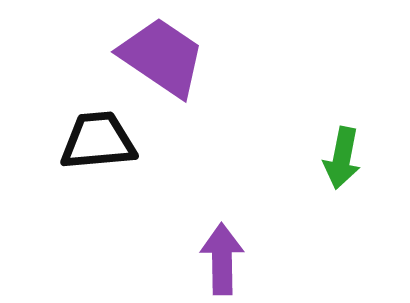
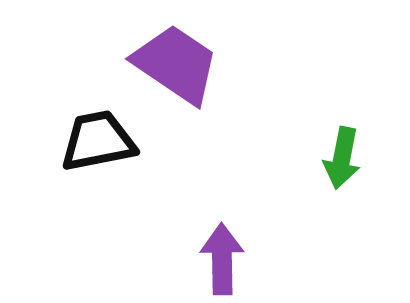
purple trapezoid: moved 14 px right, 7 px down
black trapezoid: rotated 6 degrees counterclockwise
